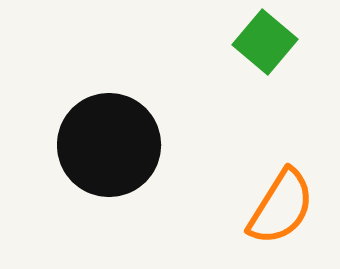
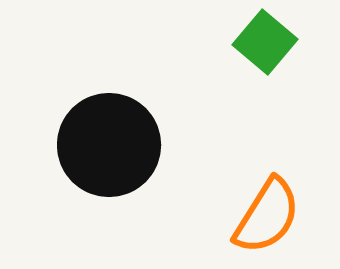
orange semicircle: moved 14 px left, 9 px down
